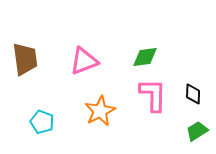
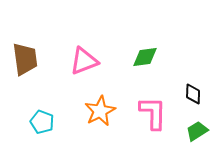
pink L-shape: moved 18 px down
